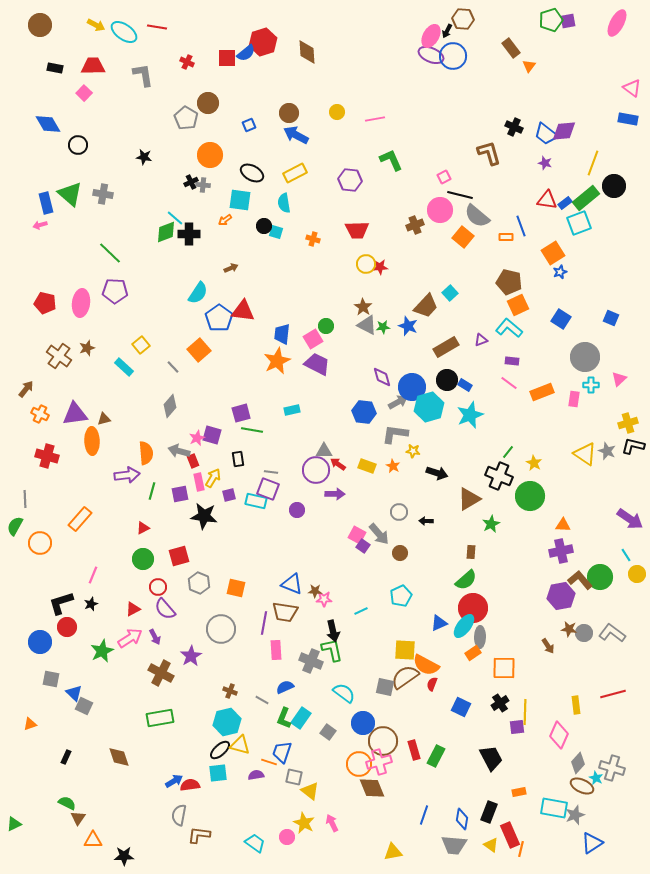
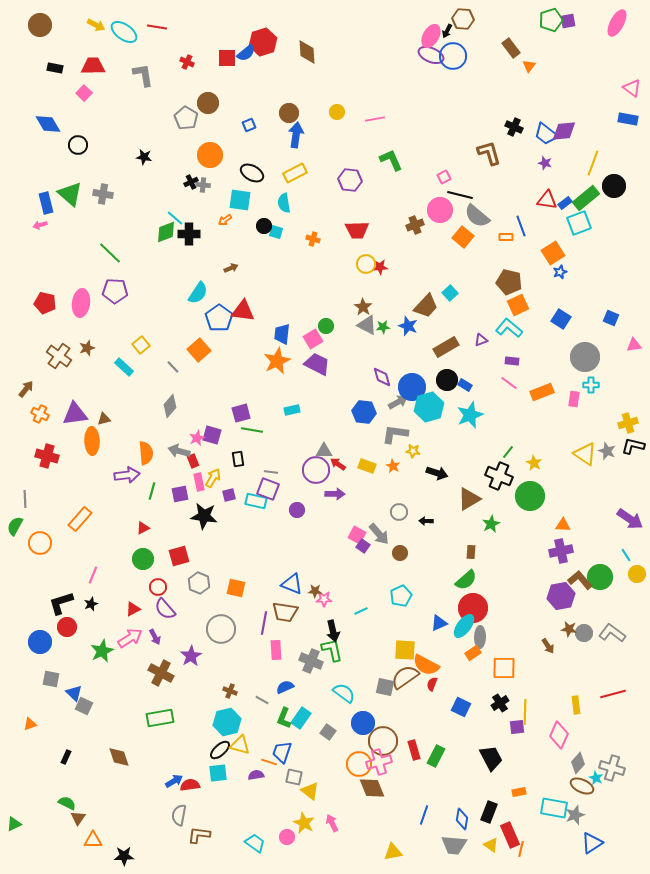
blue arrow at (296, 135): rotated 70 degrees clockwise
pink triangle at (619, 379): moved 15 px right, 34 px up; rotated 35 degrees clockwise
